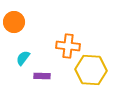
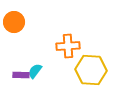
orange cross: rotated 10 degrees counterclockwise
cyan semicircle: moved 12 px right, 13 px down
purple rectangle: moved 21 px left, 1 px up
